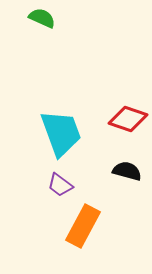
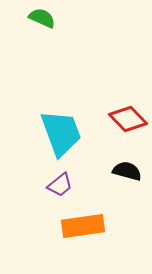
red diamond: rotated 27 degrees clockwise
purple trapezoid: rotated 76 degrees counterclockwise
orange rectangle: rotated 54 degrees clockwise
